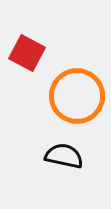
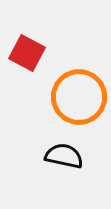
orange circle: moved 2 px right, 1 px down
